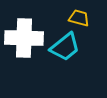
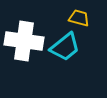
white cross: moved 3 px down; rotated 6 degrees clockwise
